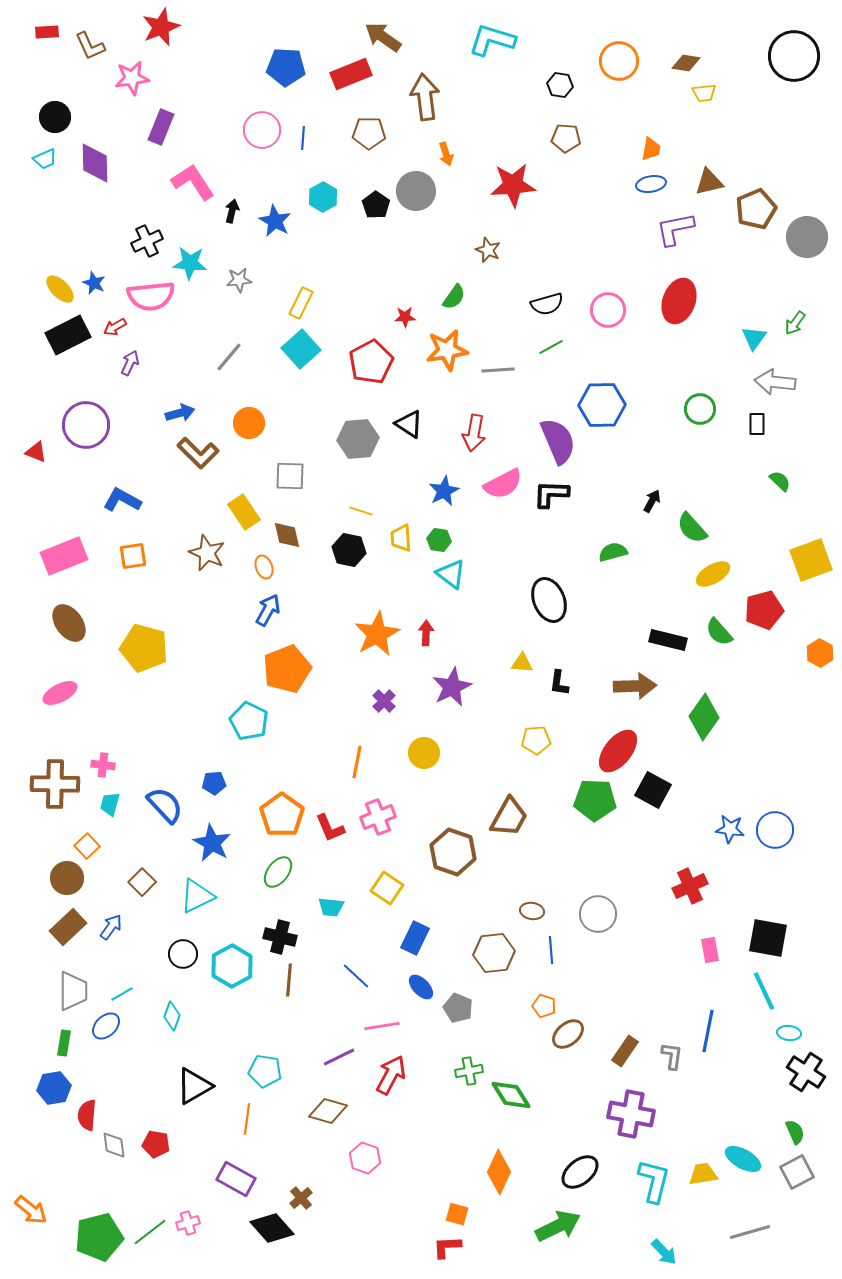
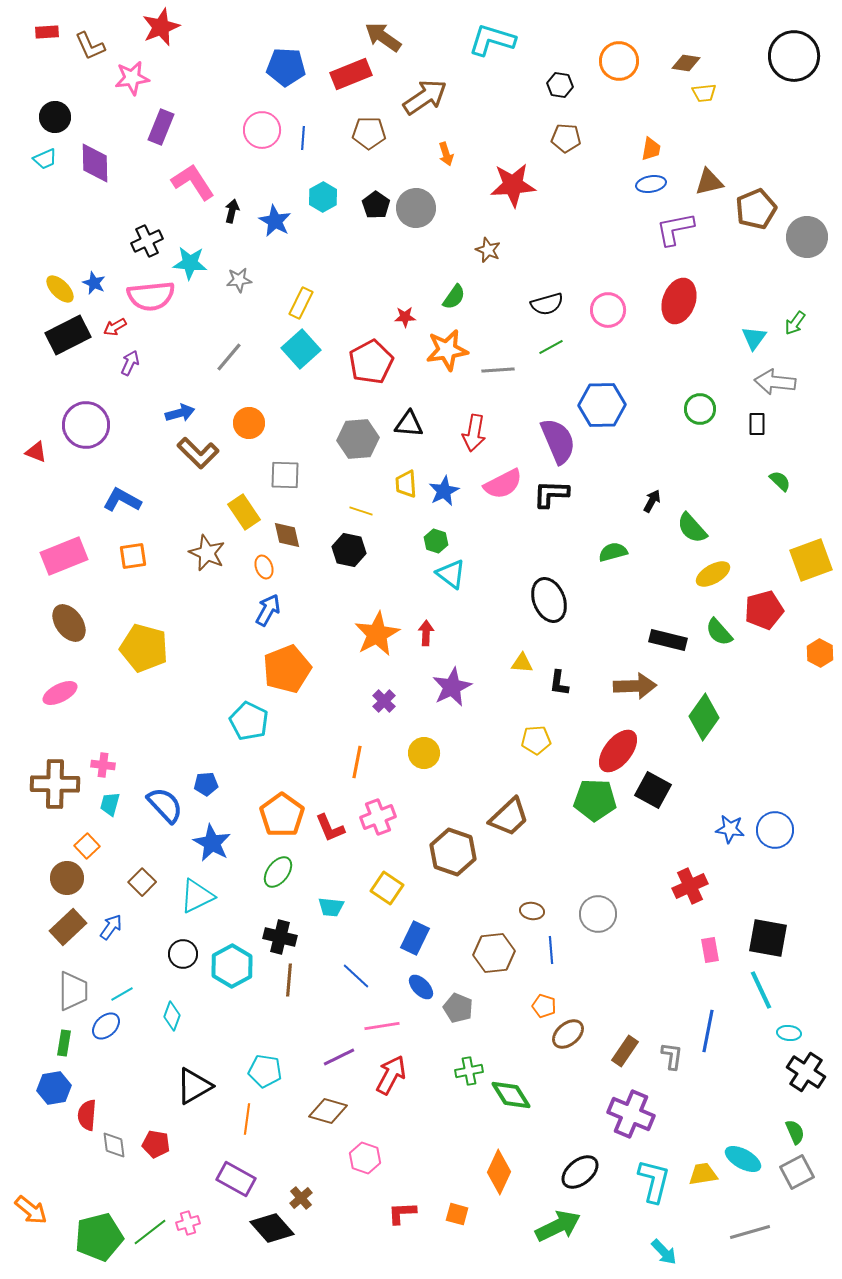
brown arrow at (425, 97): rotated 63 degrees clockwise
gray circle at (416, 191): moved 17 px down
black triangle at (409, 424): rotated 28 degrees counterclockwise
gray square at (290, 476): moved 5 px left, 1 px up
yellow trapezoid at (401, 538): moved 5 px right, 54 px up
green hexagon at (439, 540): moved 3 px left, 1 px down; rotated 10 degrees clockwise
blue pentagon at (214, 783): moved 8 px left, 1 px down
brown trapezoid at (509, 817): rotated 18 degrees clockwise
cyan line at (764, 991): moved 3 px left, 1 px up
purple cross at (631, 1114): rotated 12 degrees clockwise
red L-shape at (447, 1247): moved 45 px left, 34 px up
